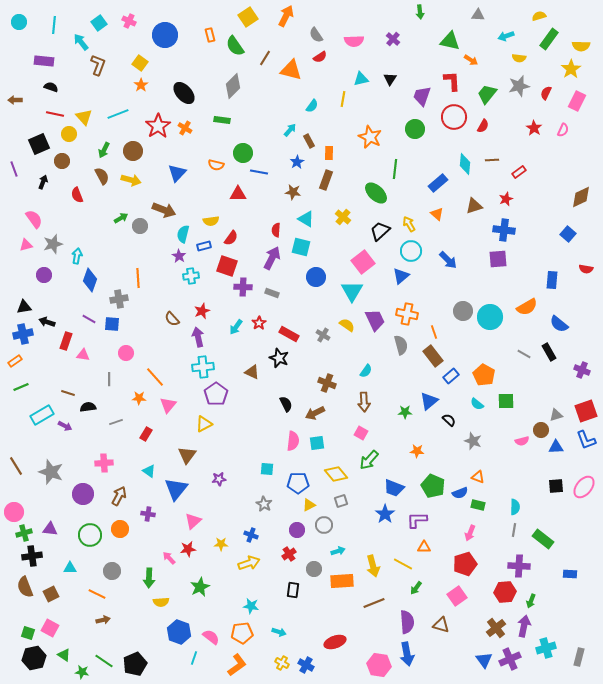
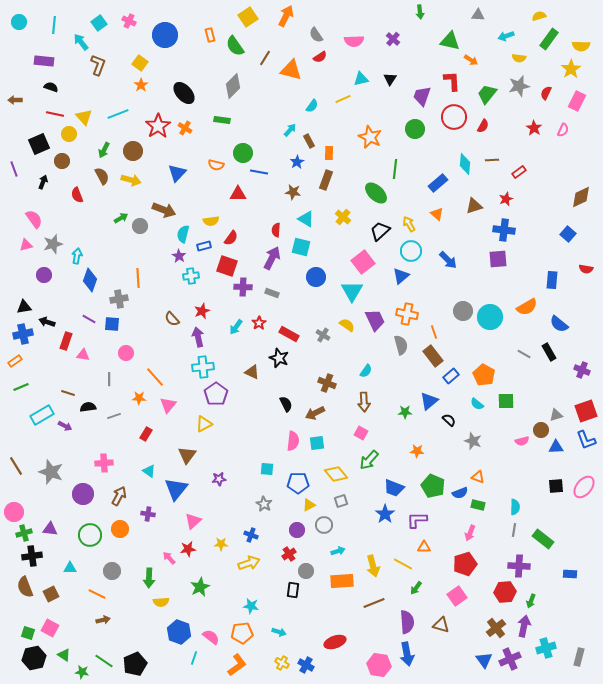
yellow line at (343, 99): rotated 56 degrees clockwise
gray line at (116, 422): moved 2 px left, 6 px up
gray circle at (314, 569): moved 8 px left, 2 px down
